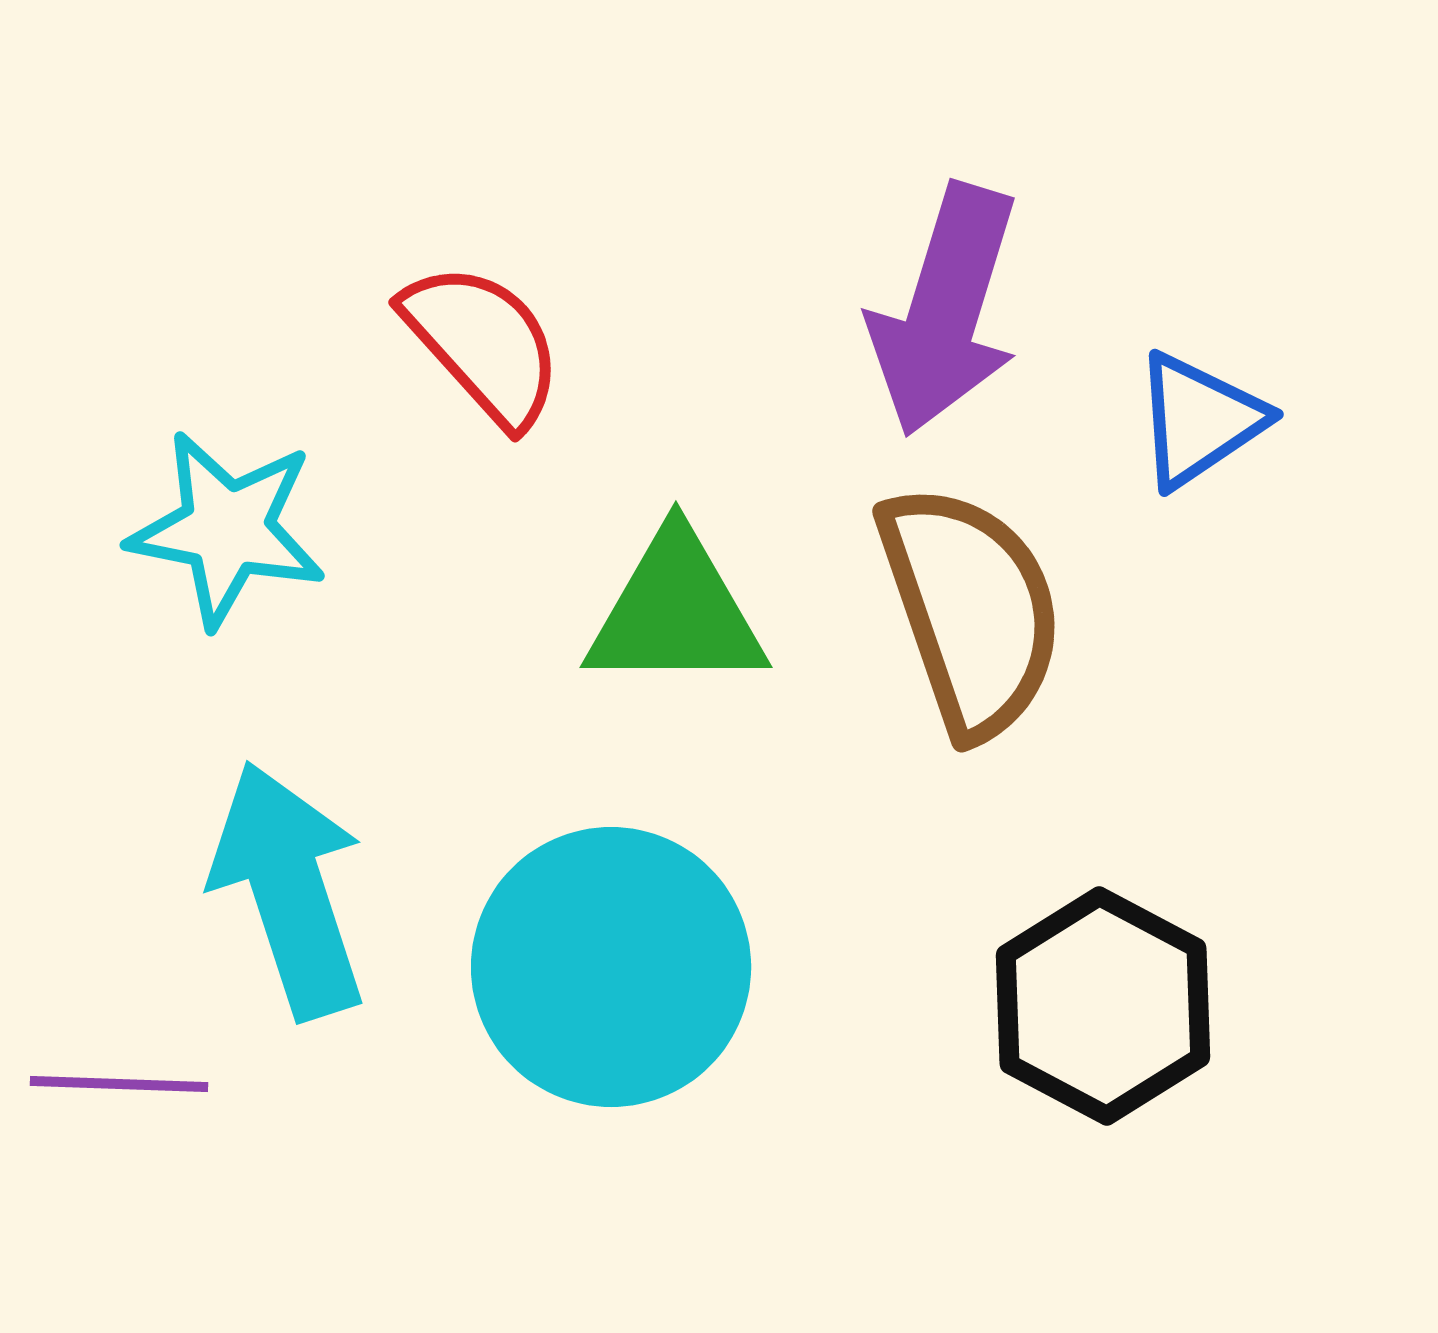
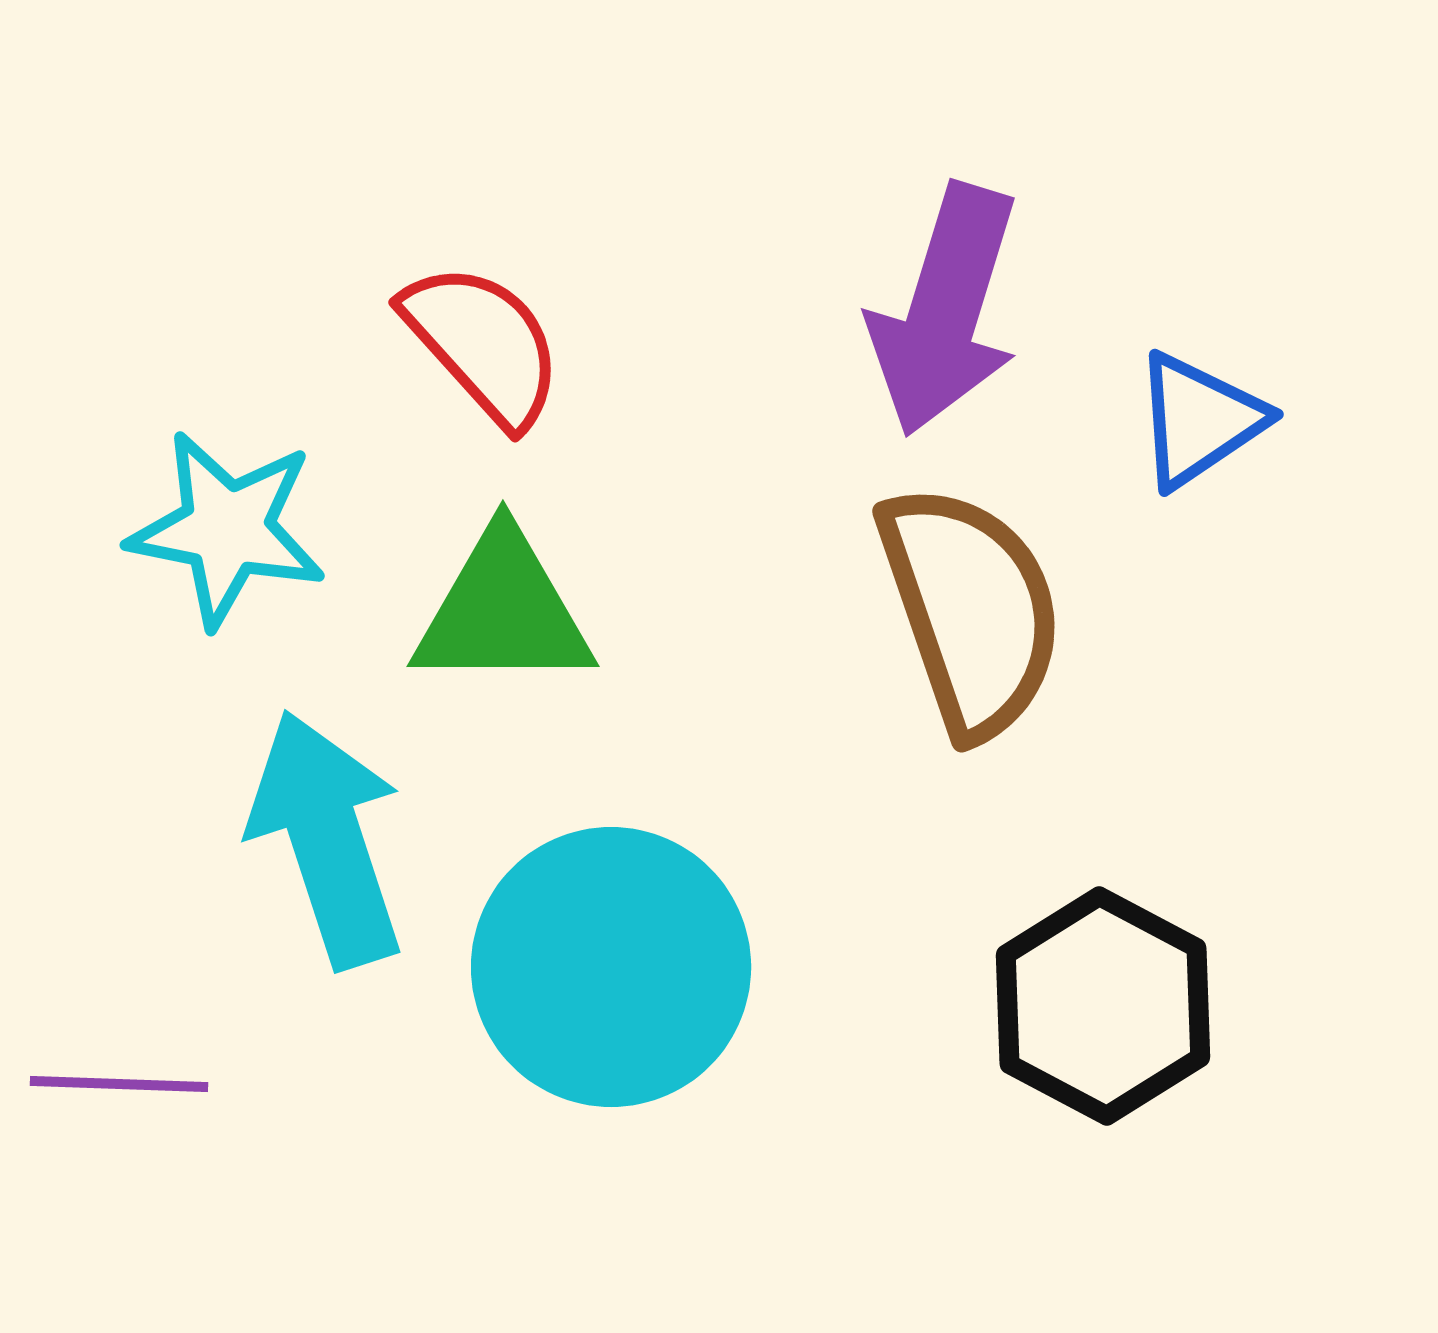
green triangle: moved 173 px left, 1 px up
cyan arrow: moved 38 px right, 51 px up
